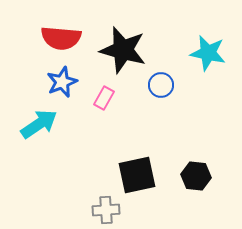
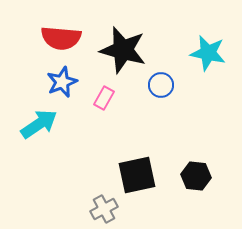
gray cross: moved 2 px left, 1 px up; rotated 24 degrees counterclockwise
